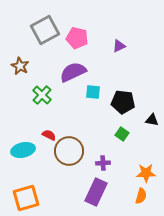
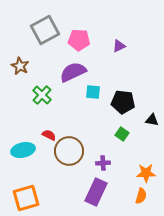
pink pentagon: moved 2 px right, 2 px down; rotated 10 degrees counterclockwise
